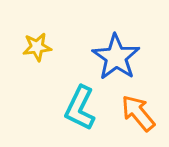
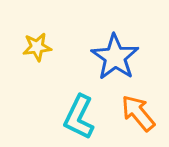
blue star: moved 1 px left
cyan L-shape: moved 1 px left, 9 px down
